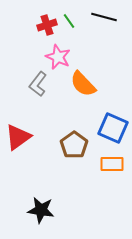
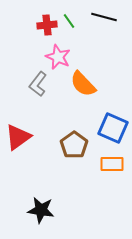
red cross: rotated 12 degrees clockwise
